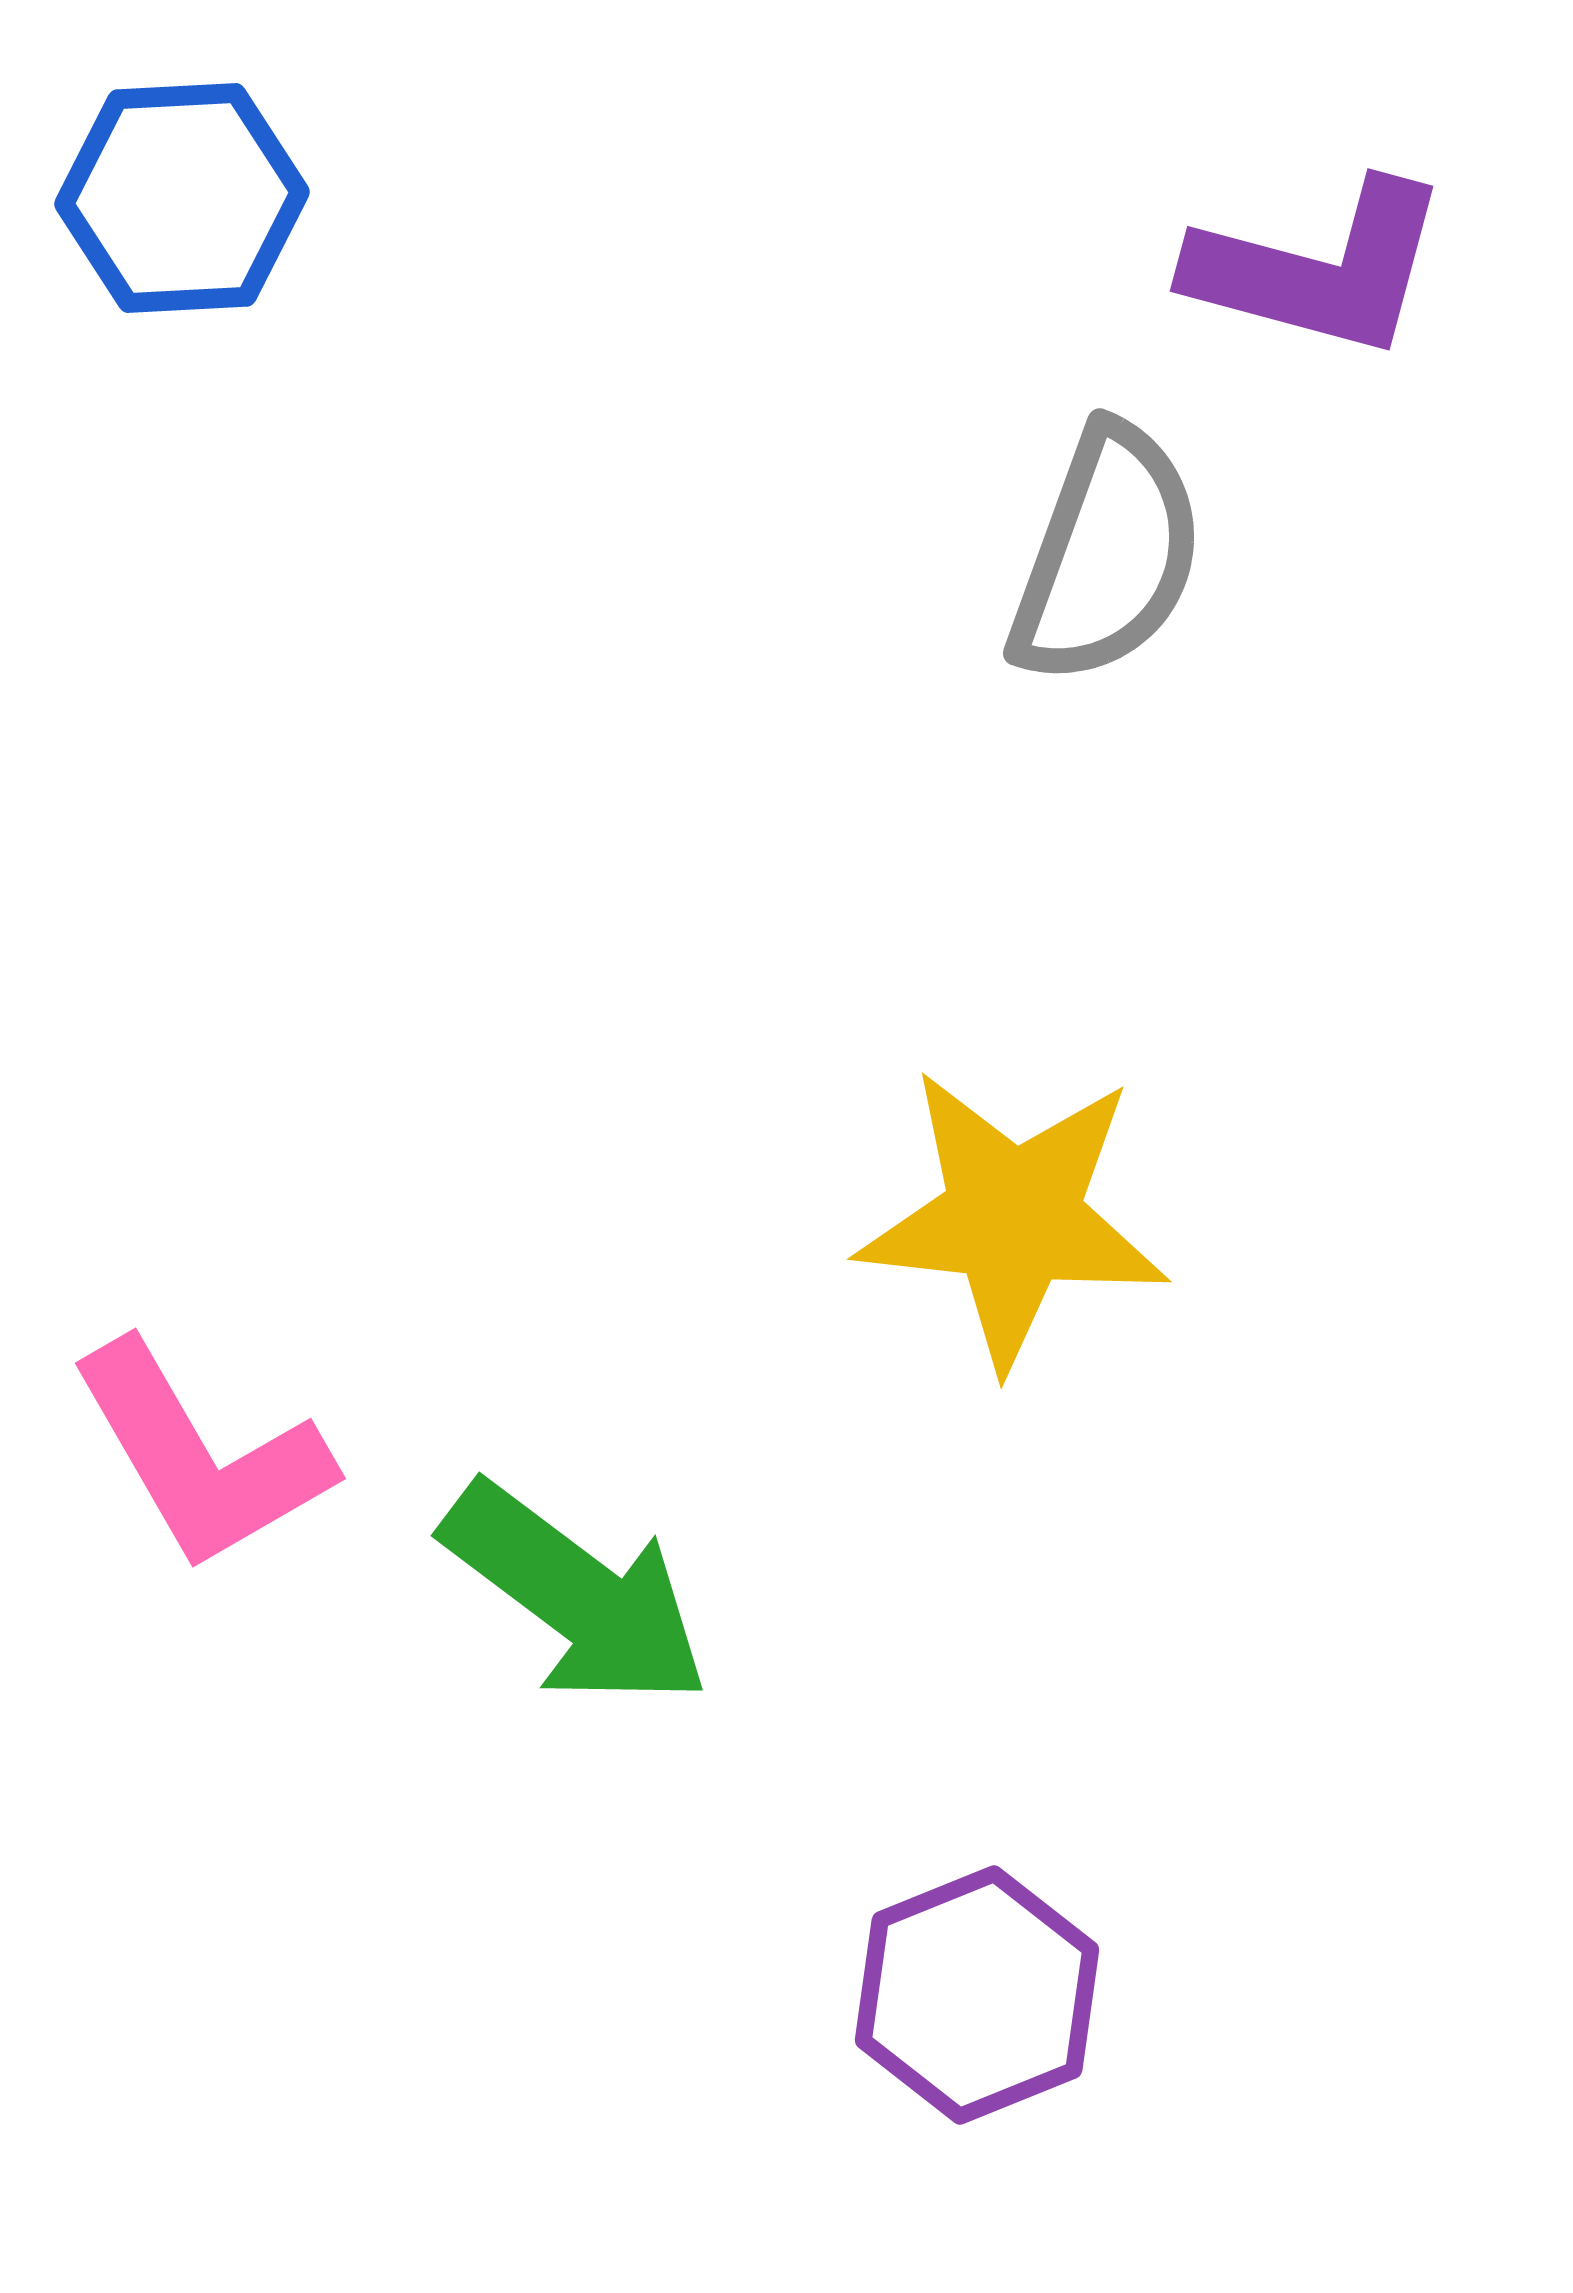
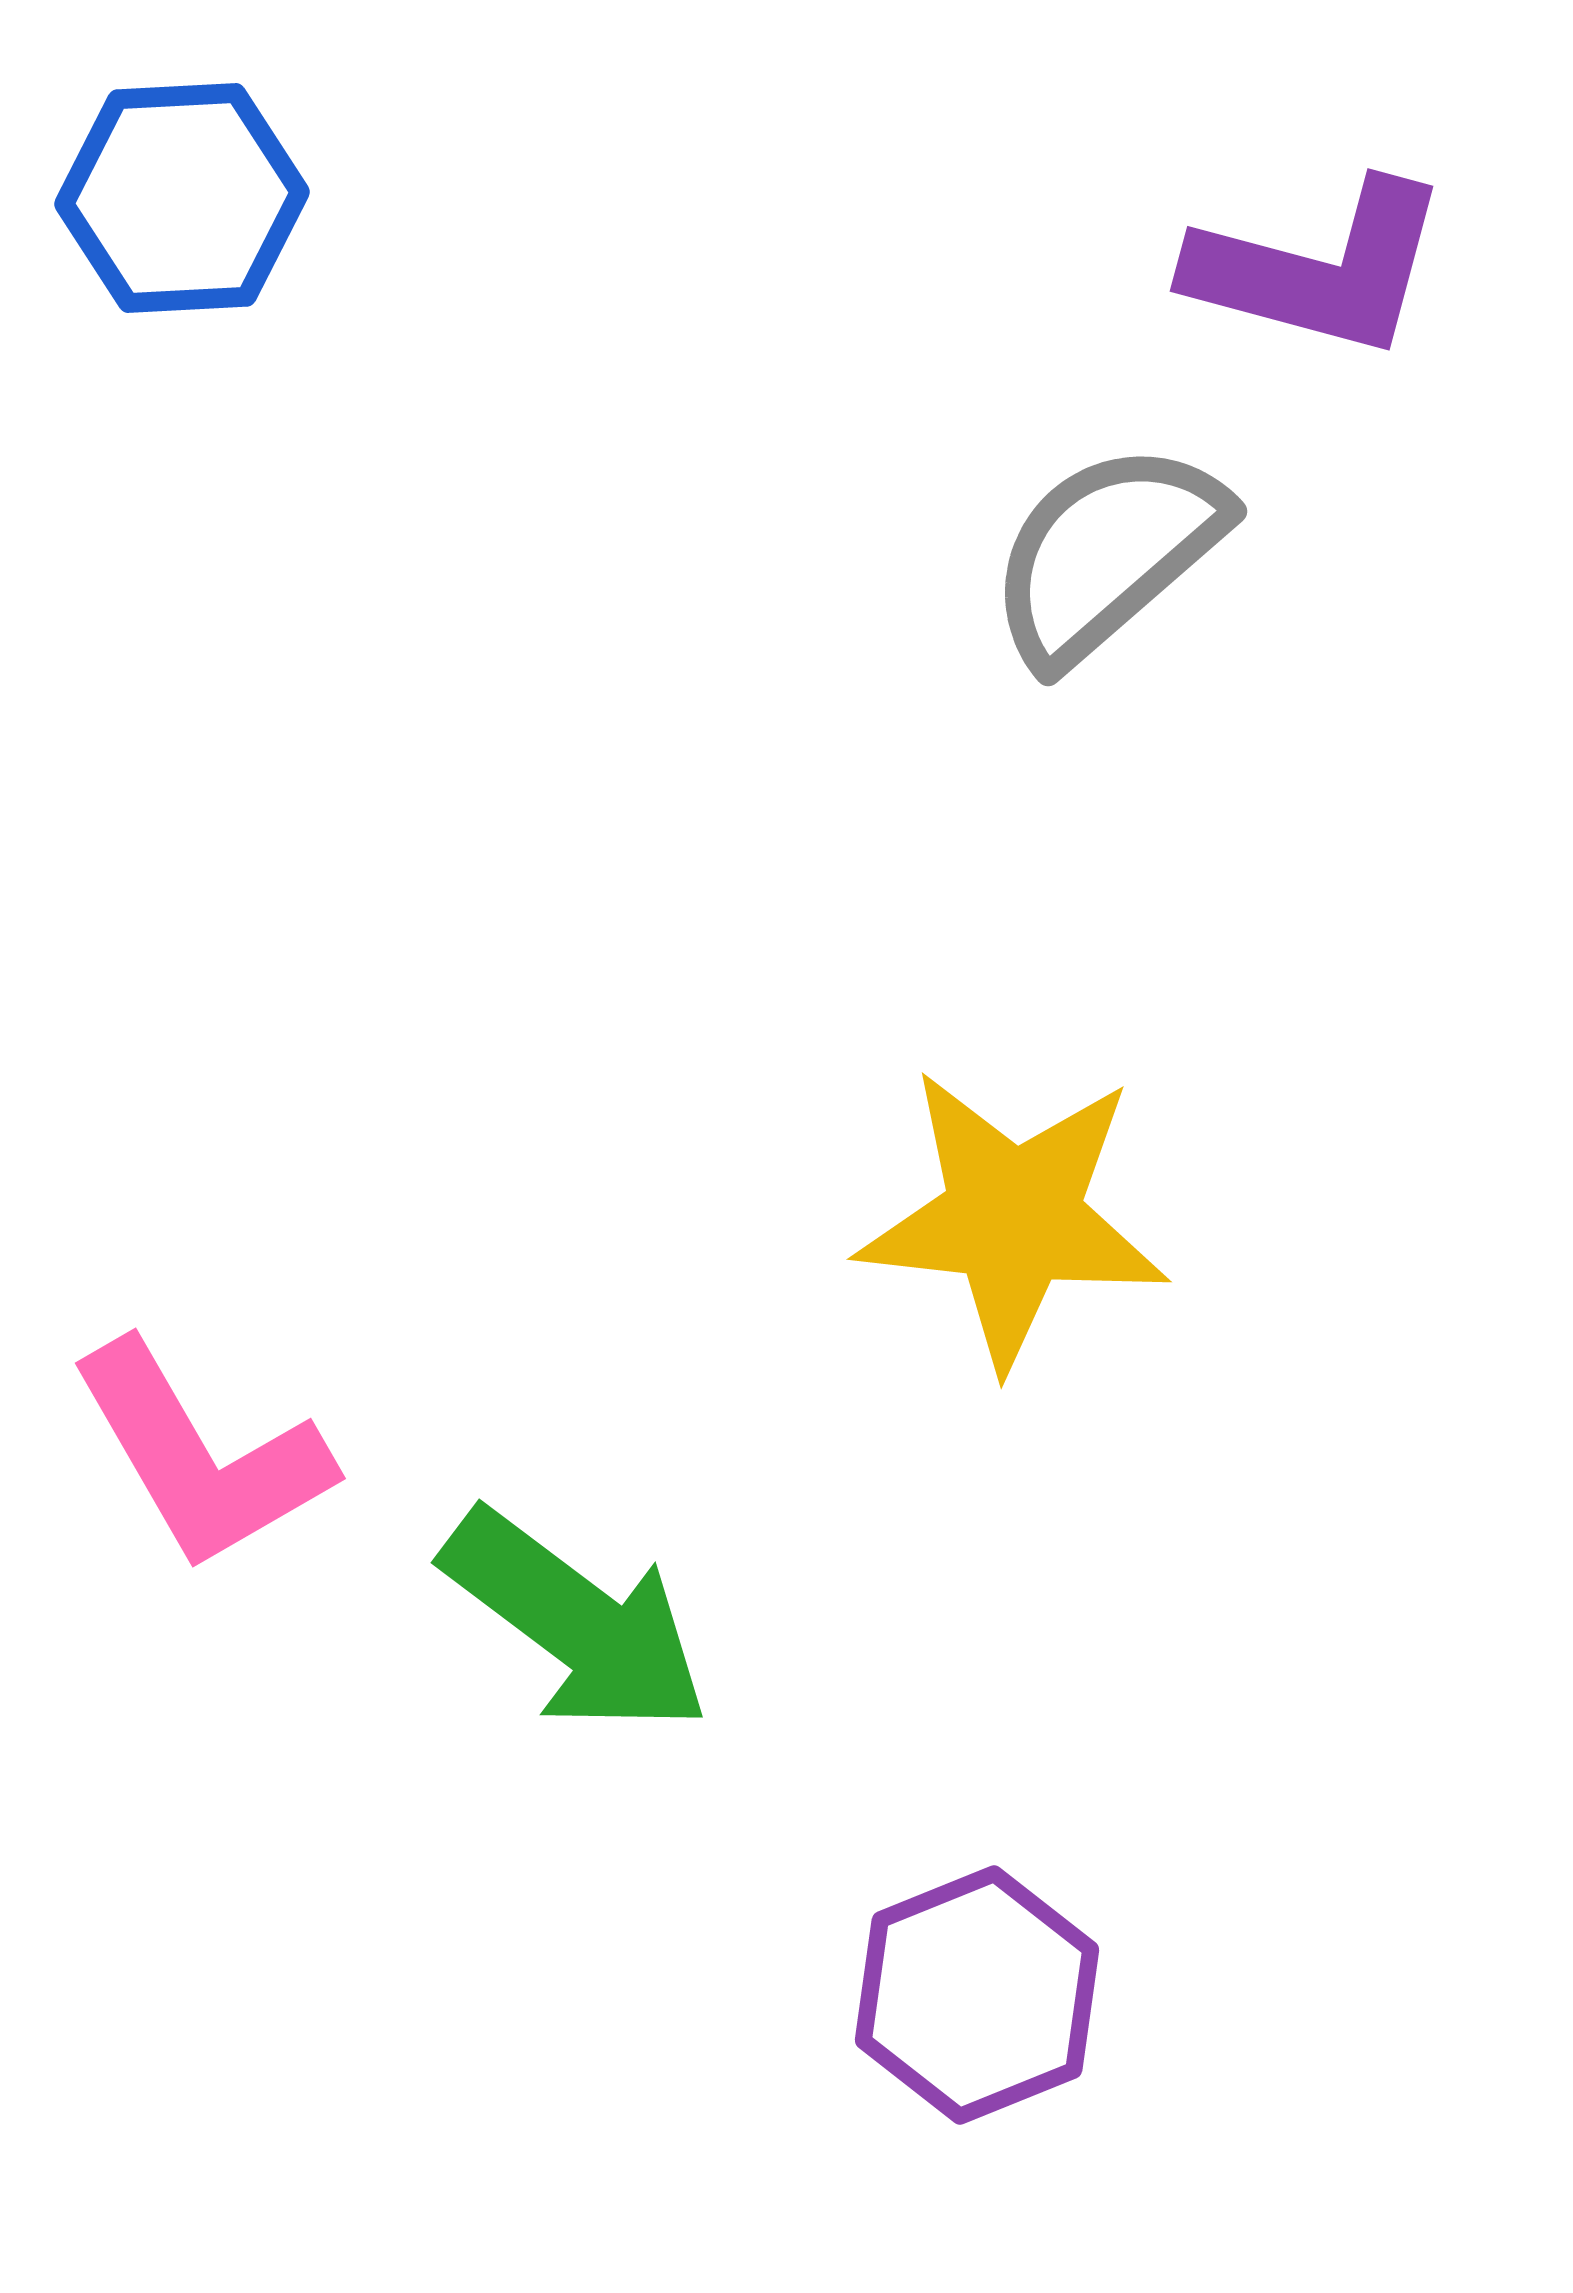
gray semicircle: moved 2 px up; rotated 151 degrees counterclockwise
green arrow: moved 27 px down
